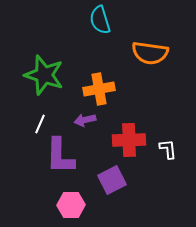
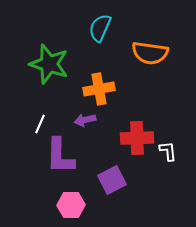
cyan semicircle: moved 8 px down; rotated 40 degrees clockwise
green star: moved 5 px right, 11 px up
red cross: moved 8 px right, 2 px up
white L-shape: moved 2 px down
